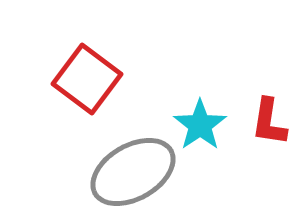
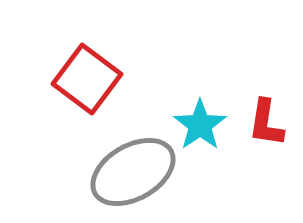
red L-shape: moved 3 px left, 1 px down
